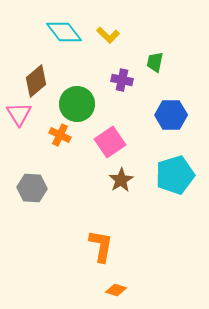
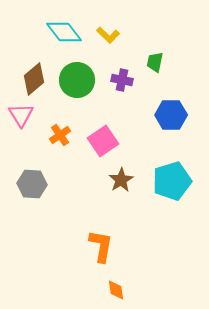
brown diamond: moved 2 px left, 2 px up
green circle: moved 24 px up
pink triangle: moved 2 px right, 1 px down
orange cross: rotated 30 degrees clockwise
pink square: moved 7 px left, 1 px up
cyan pentagon: moved 3 px left, 6 px down
gray hexagon: moved 4 px up
orange diamond: rotated 65 degrees clockwise
